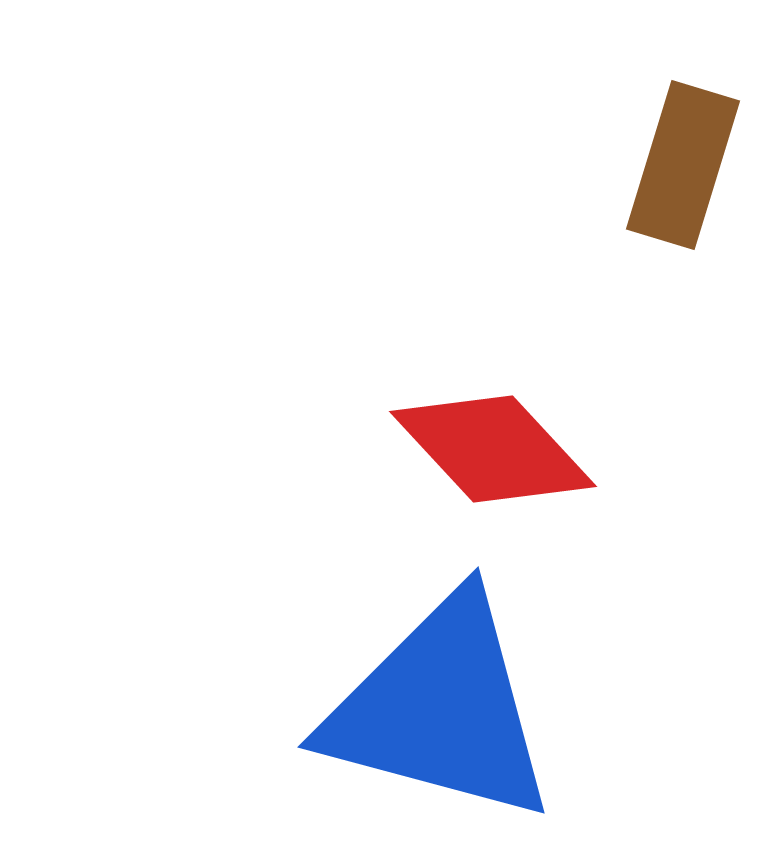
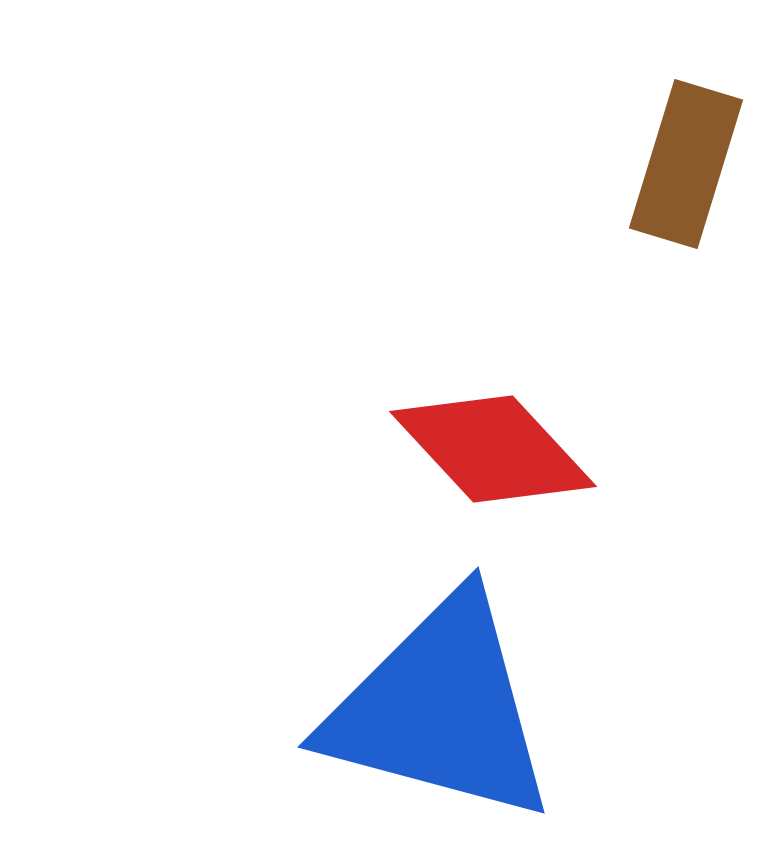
brown rectangle: moved 3 px right, 1 px up
